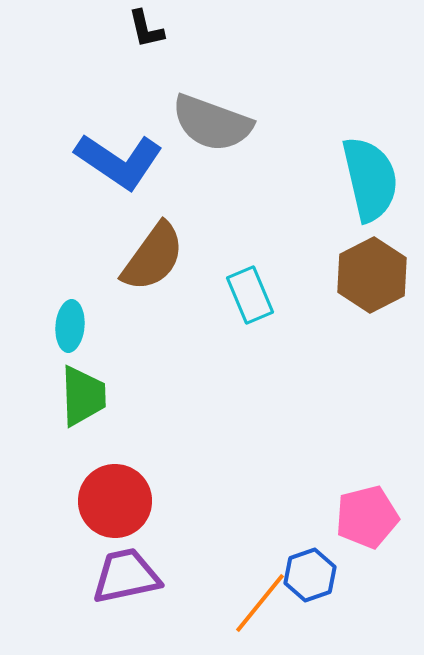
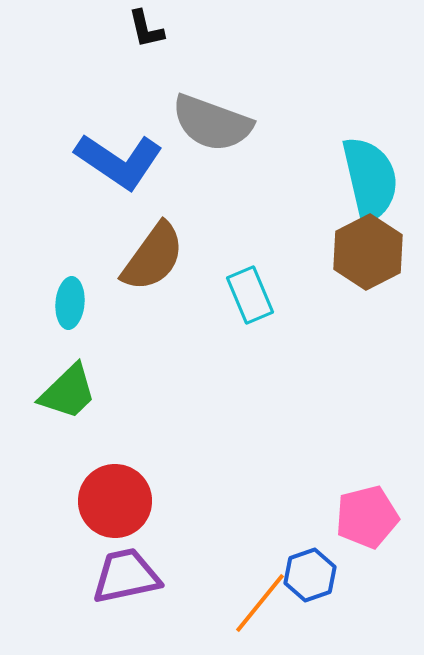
brown hexagon: moved 4 px left, 23 px up
cyan ellipse: moved 23 px up
green trapezoid: moved 15 px left, 4 px up; rotated 48 degrees clockwise
